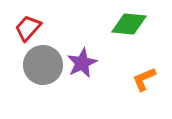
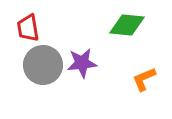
green diamond: moved 2 px left, 1 px down
red trapezoid: rotated 52 degrees counterclockwise
purple star: rotated 20 degrees clockwise
